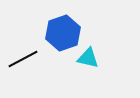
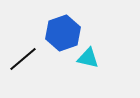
black line: rotated 12 degrees counterclockwise
